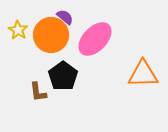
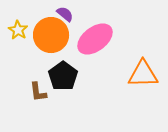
purple semicircle: moved 3 px up
pink ellipse: rotated 9 degrees clockwise
